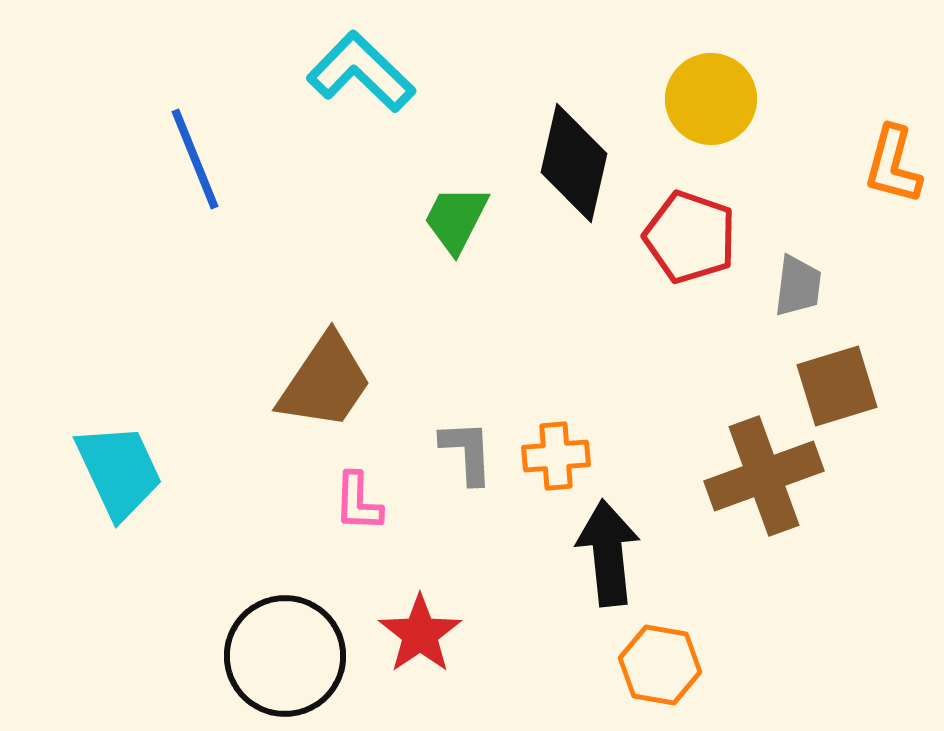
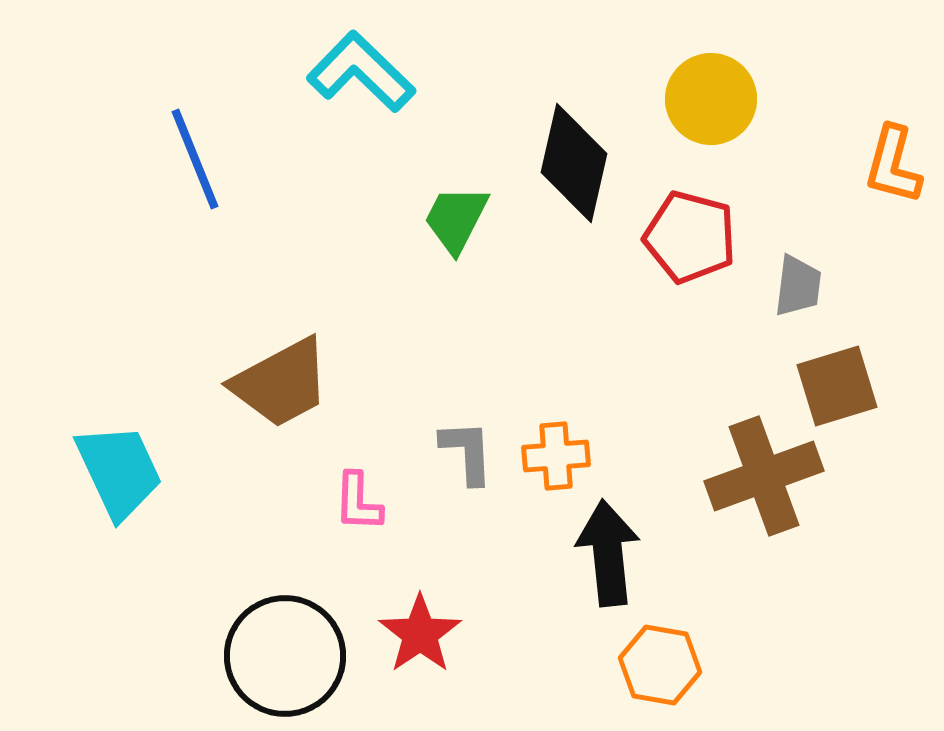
red pentagon: rotated 4 degrees counterclockwise
brown trapezoid: moved 44 px left, 1 px down; rotated 28 degrees clockwise
